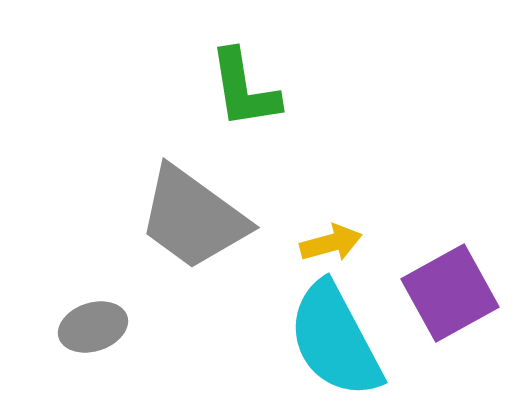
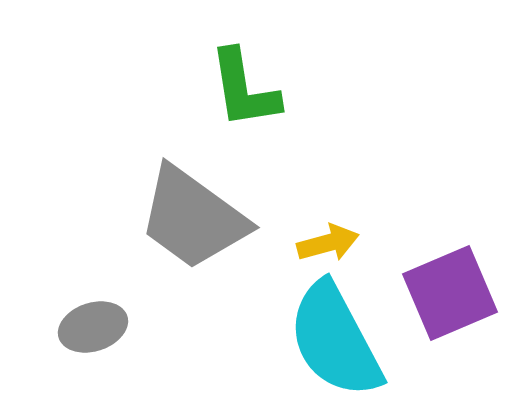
yellow arrow: moved 3 px left
purple square: rotated 6 degrees clockwise
